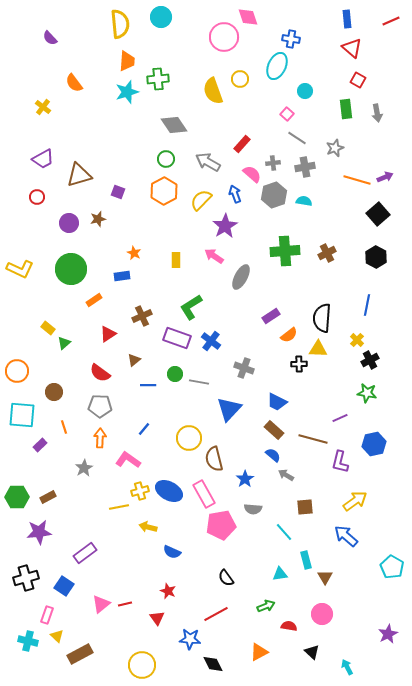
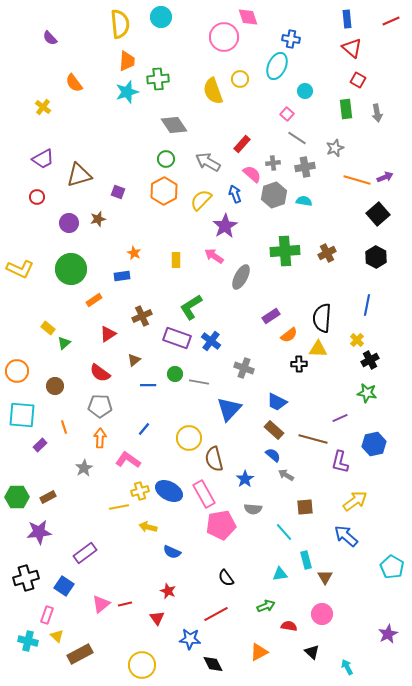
brown circle at (54, 392): moved 1 px right, 6 px up
